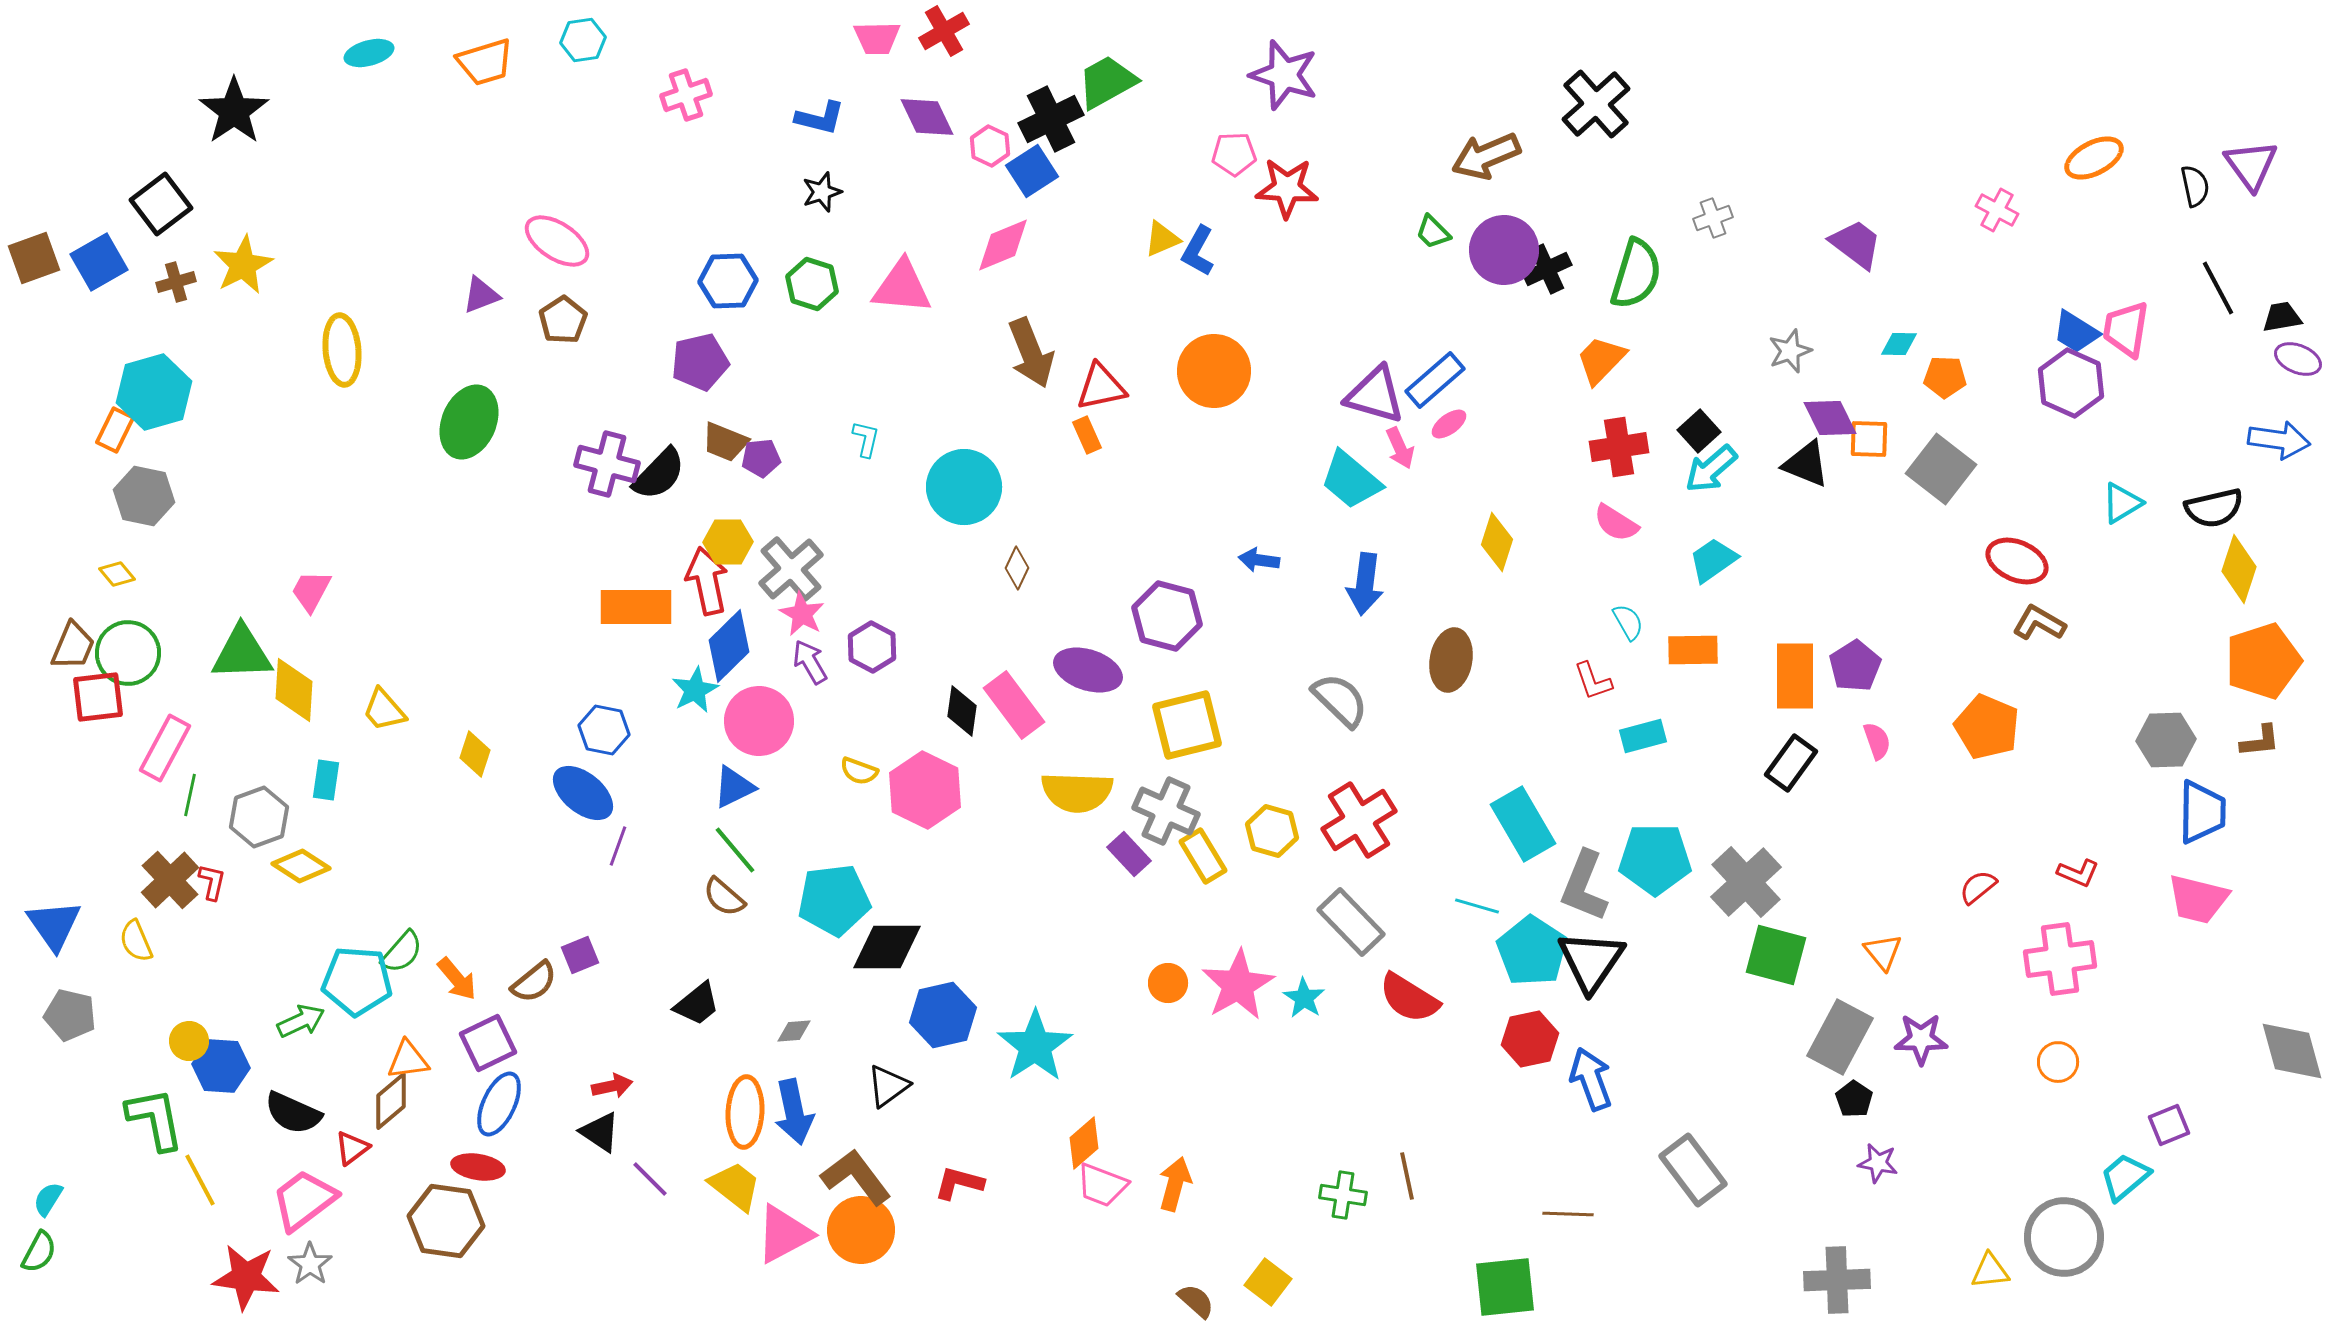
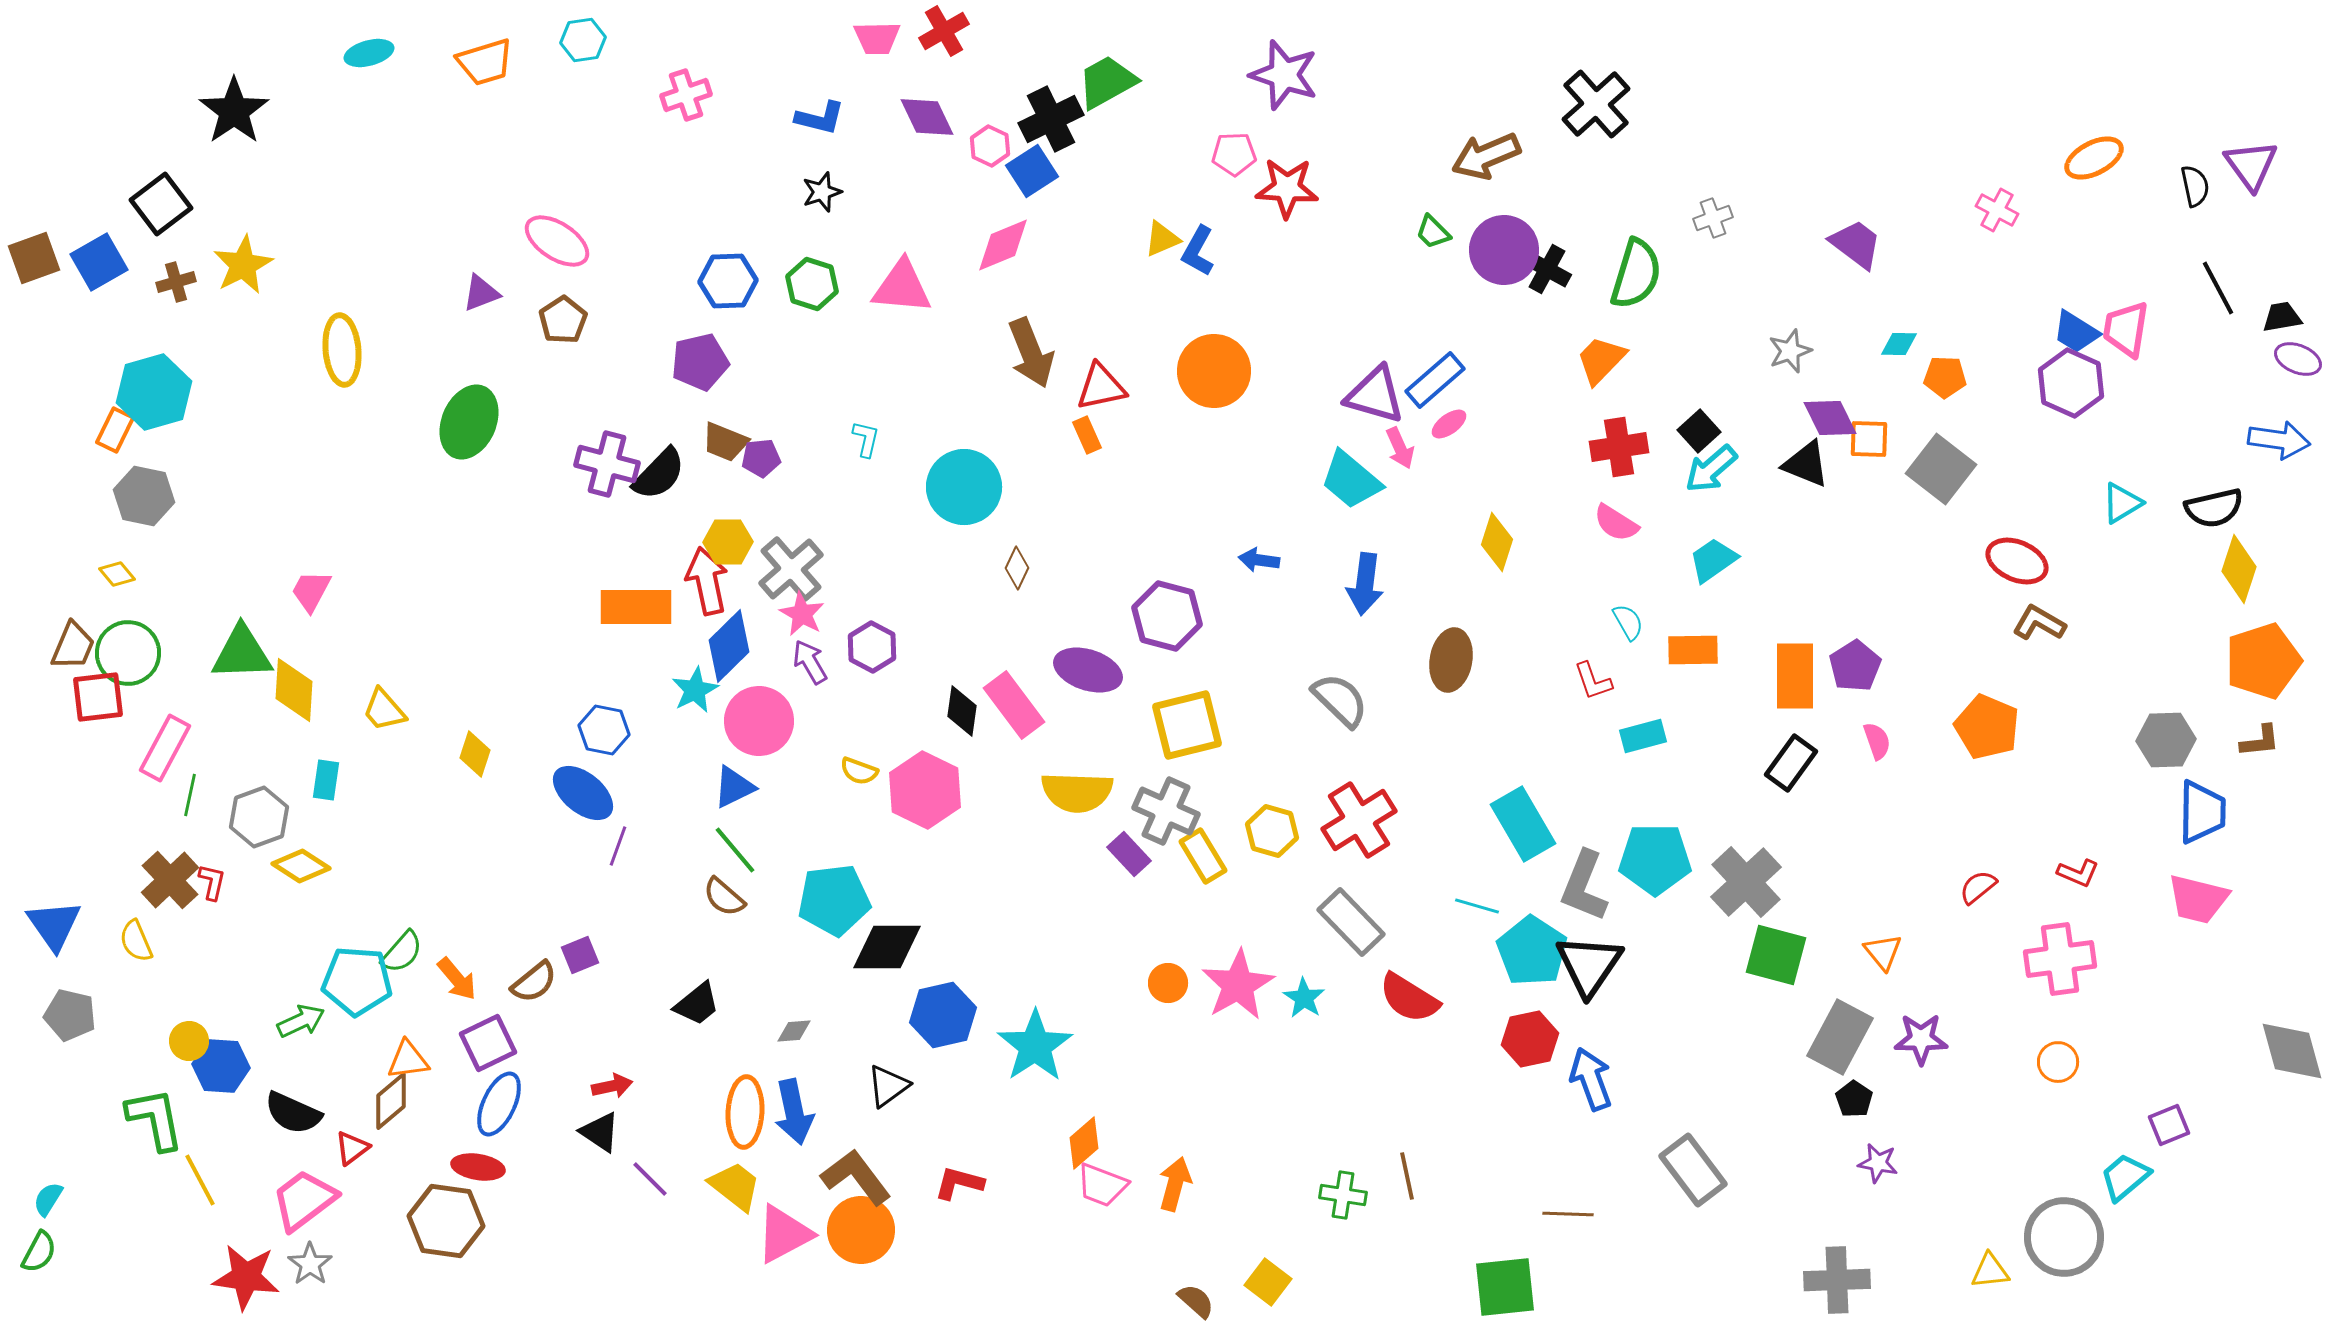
black cross at (1547, 269): rotated 36 degrees counterclockwise
purple triangle at (481, 295): moved 2 px up
black triangle at (1591, 961): moved 2 px left, 4 px down
